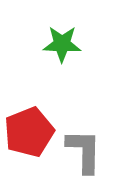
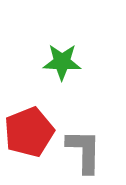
green star: moved 18 px down
